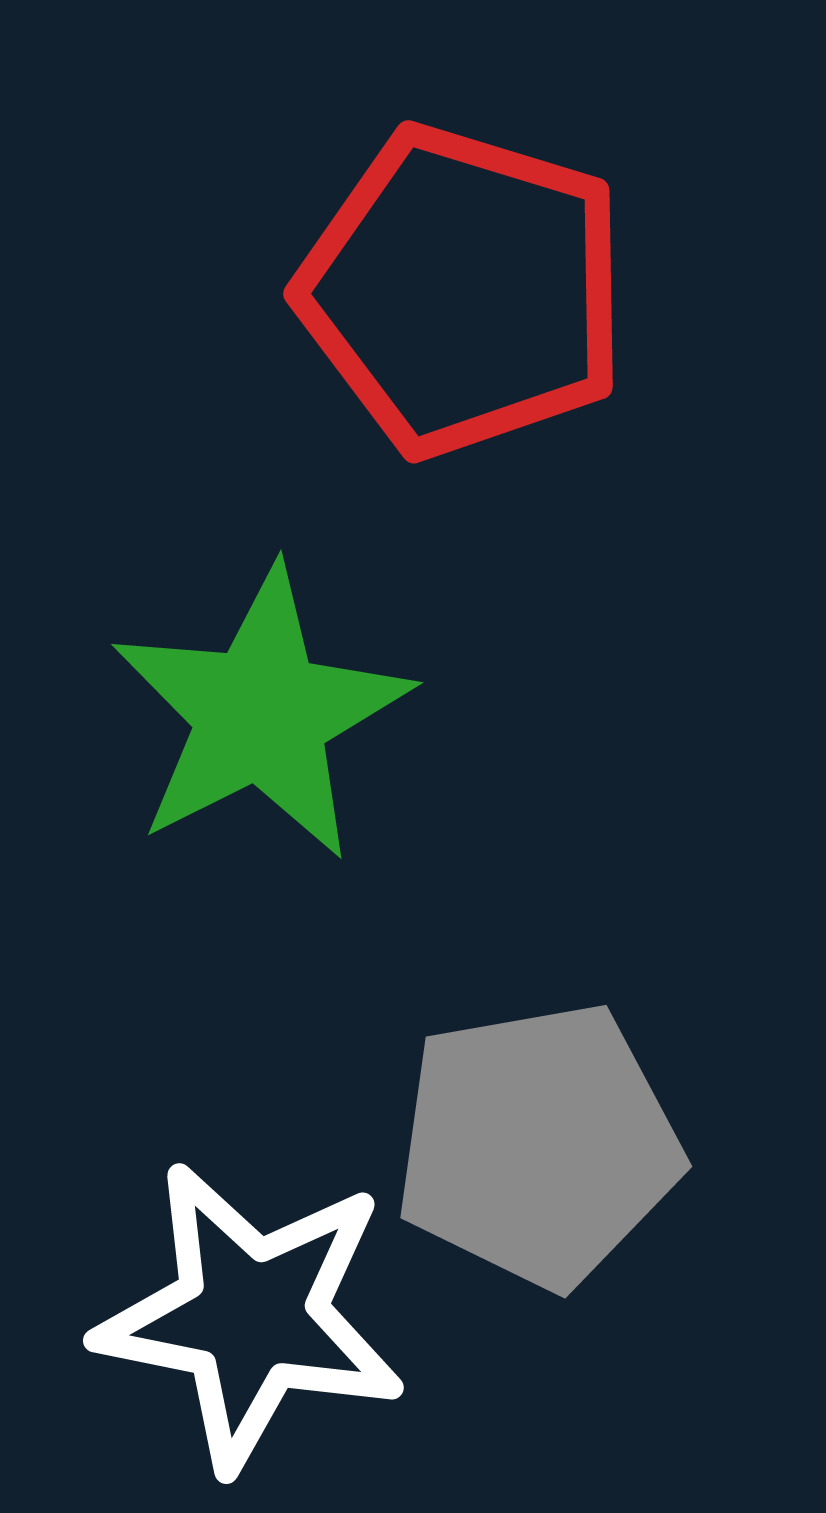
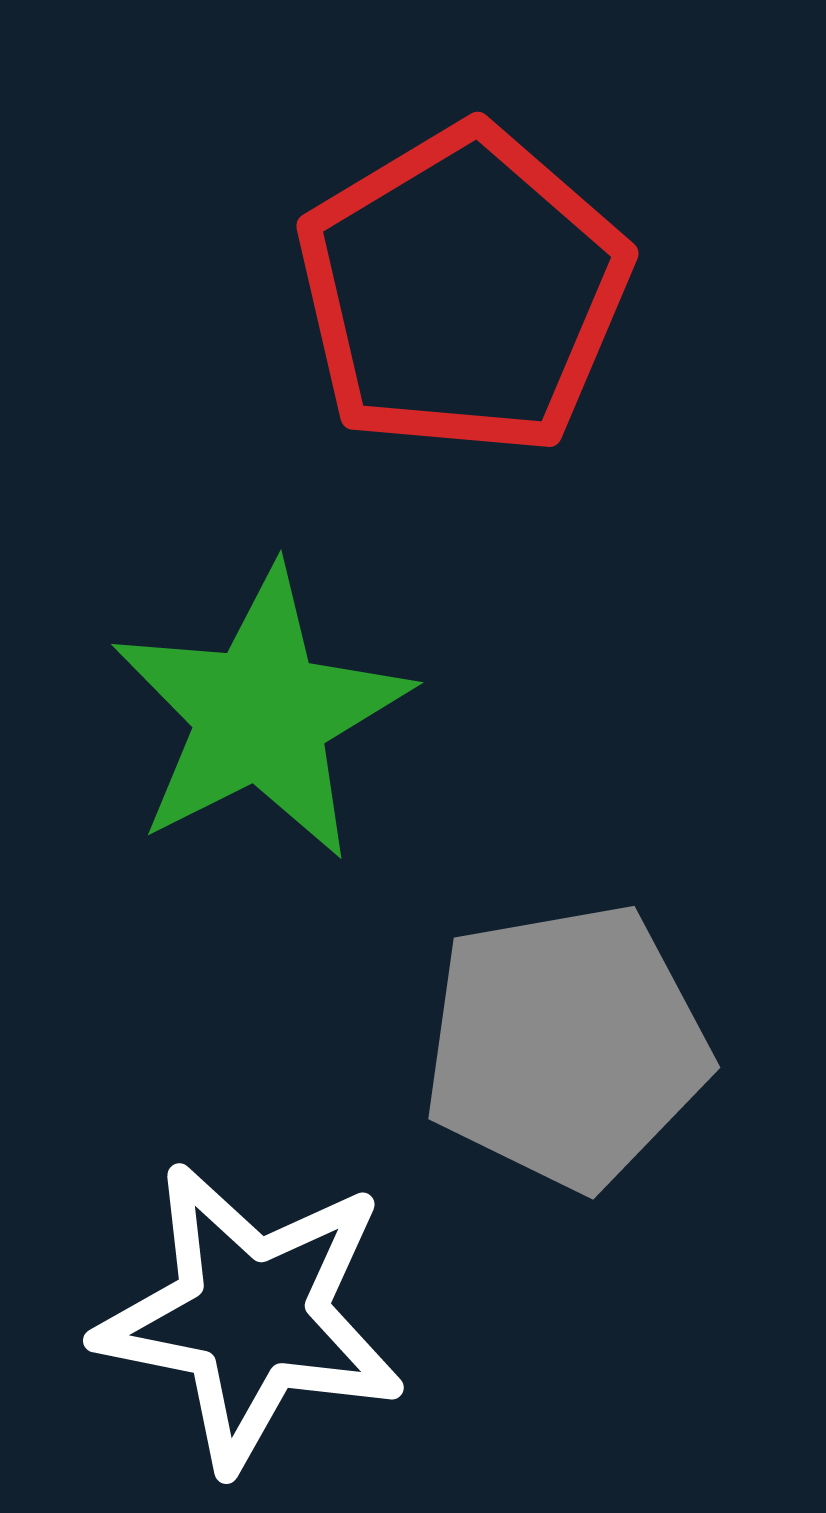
red pentagon: rotated 24 degrees clockwise
gray pentagon: moved 28 px right, 99 px up
